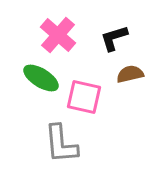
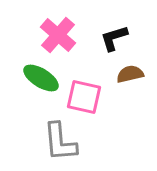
gray L-shape: moved 1 px left, 2 px up
